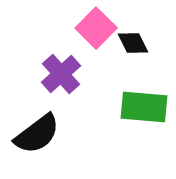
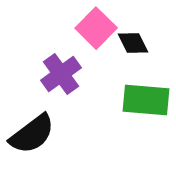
purple cross: rotated 6 degrees clockwise
green rectangle: moved 2 px right, 7 px up
black semicircle: moved 5 px left
